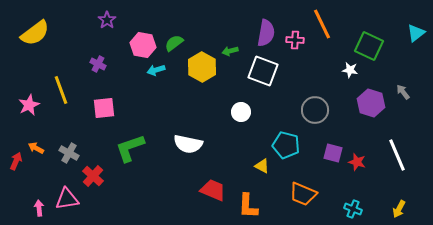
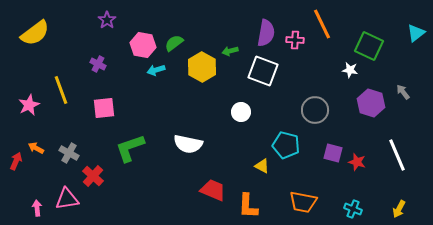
orange trapezoid: moved 8 px down; rotated 12 degrees counterclockwise
pink arrow: moved 2 px left
